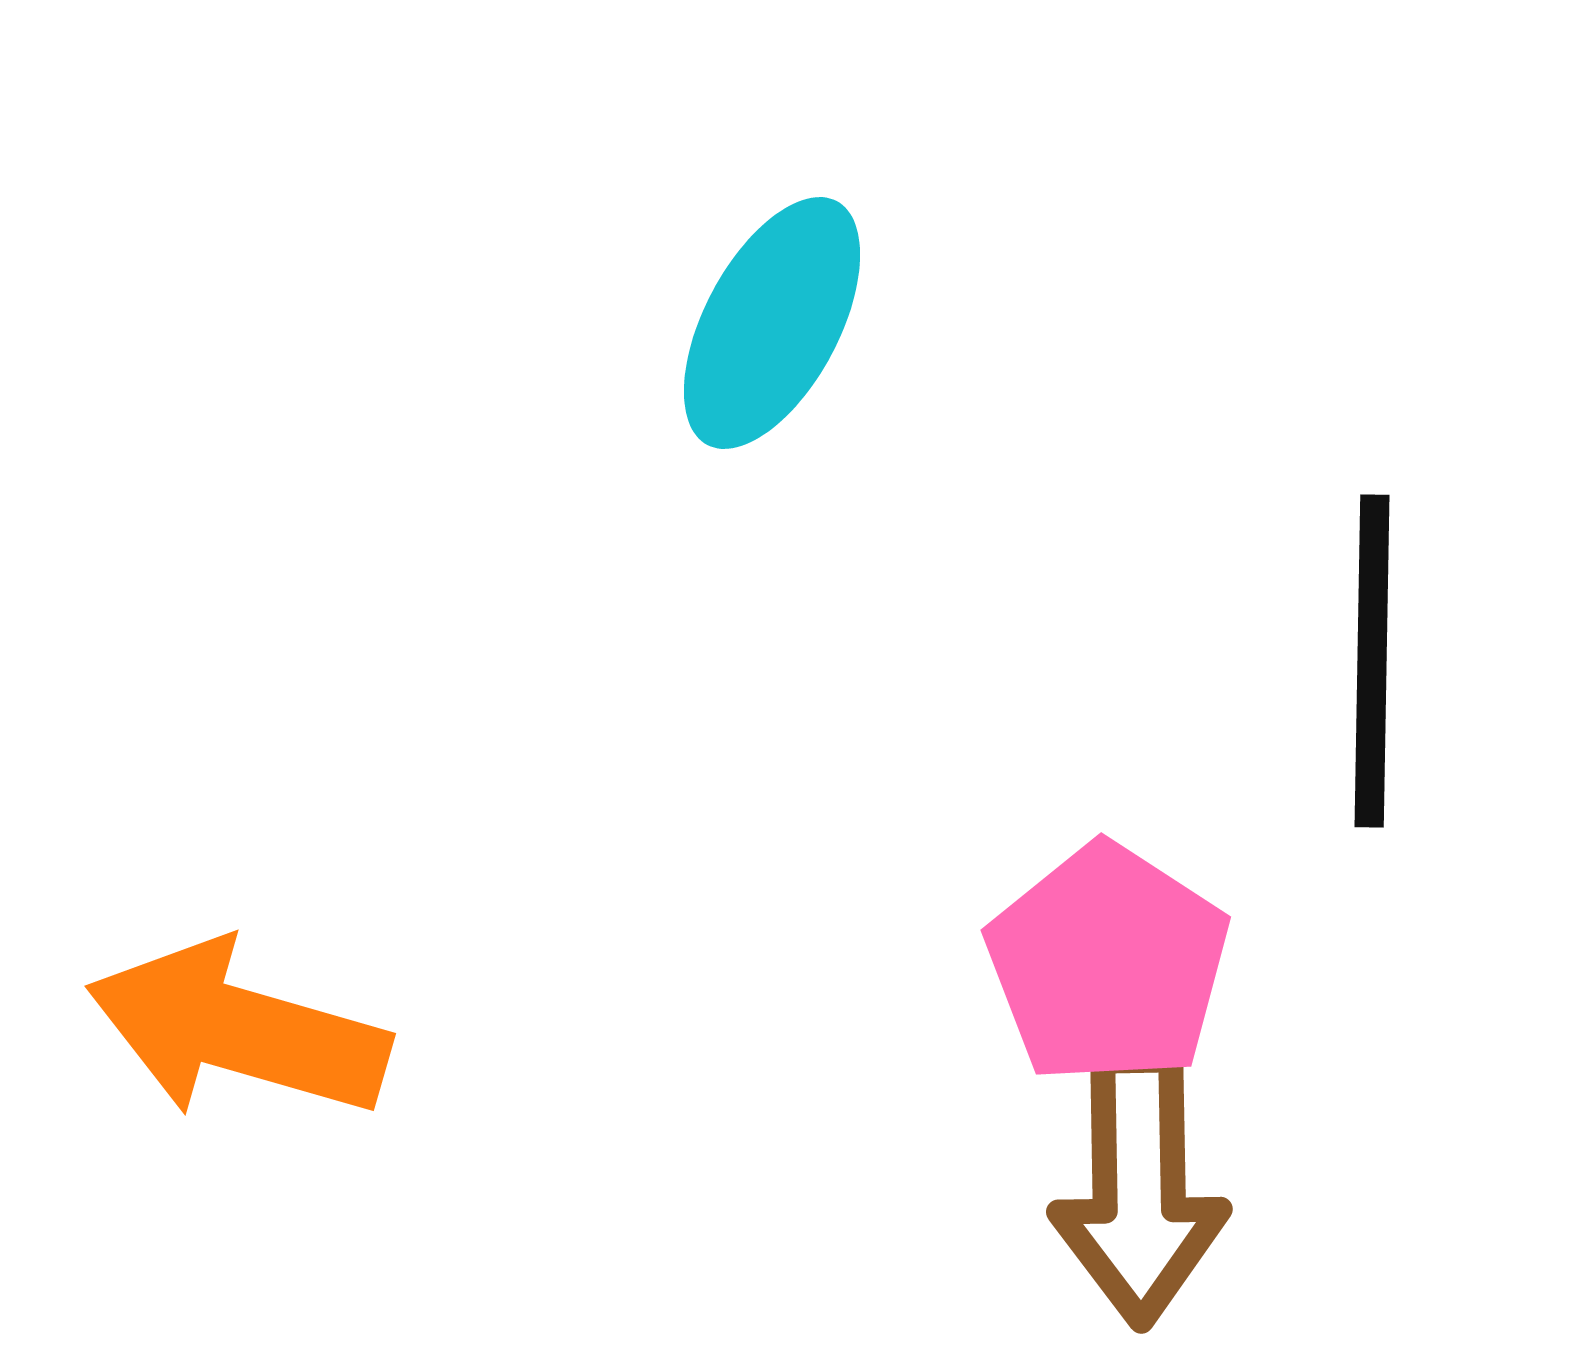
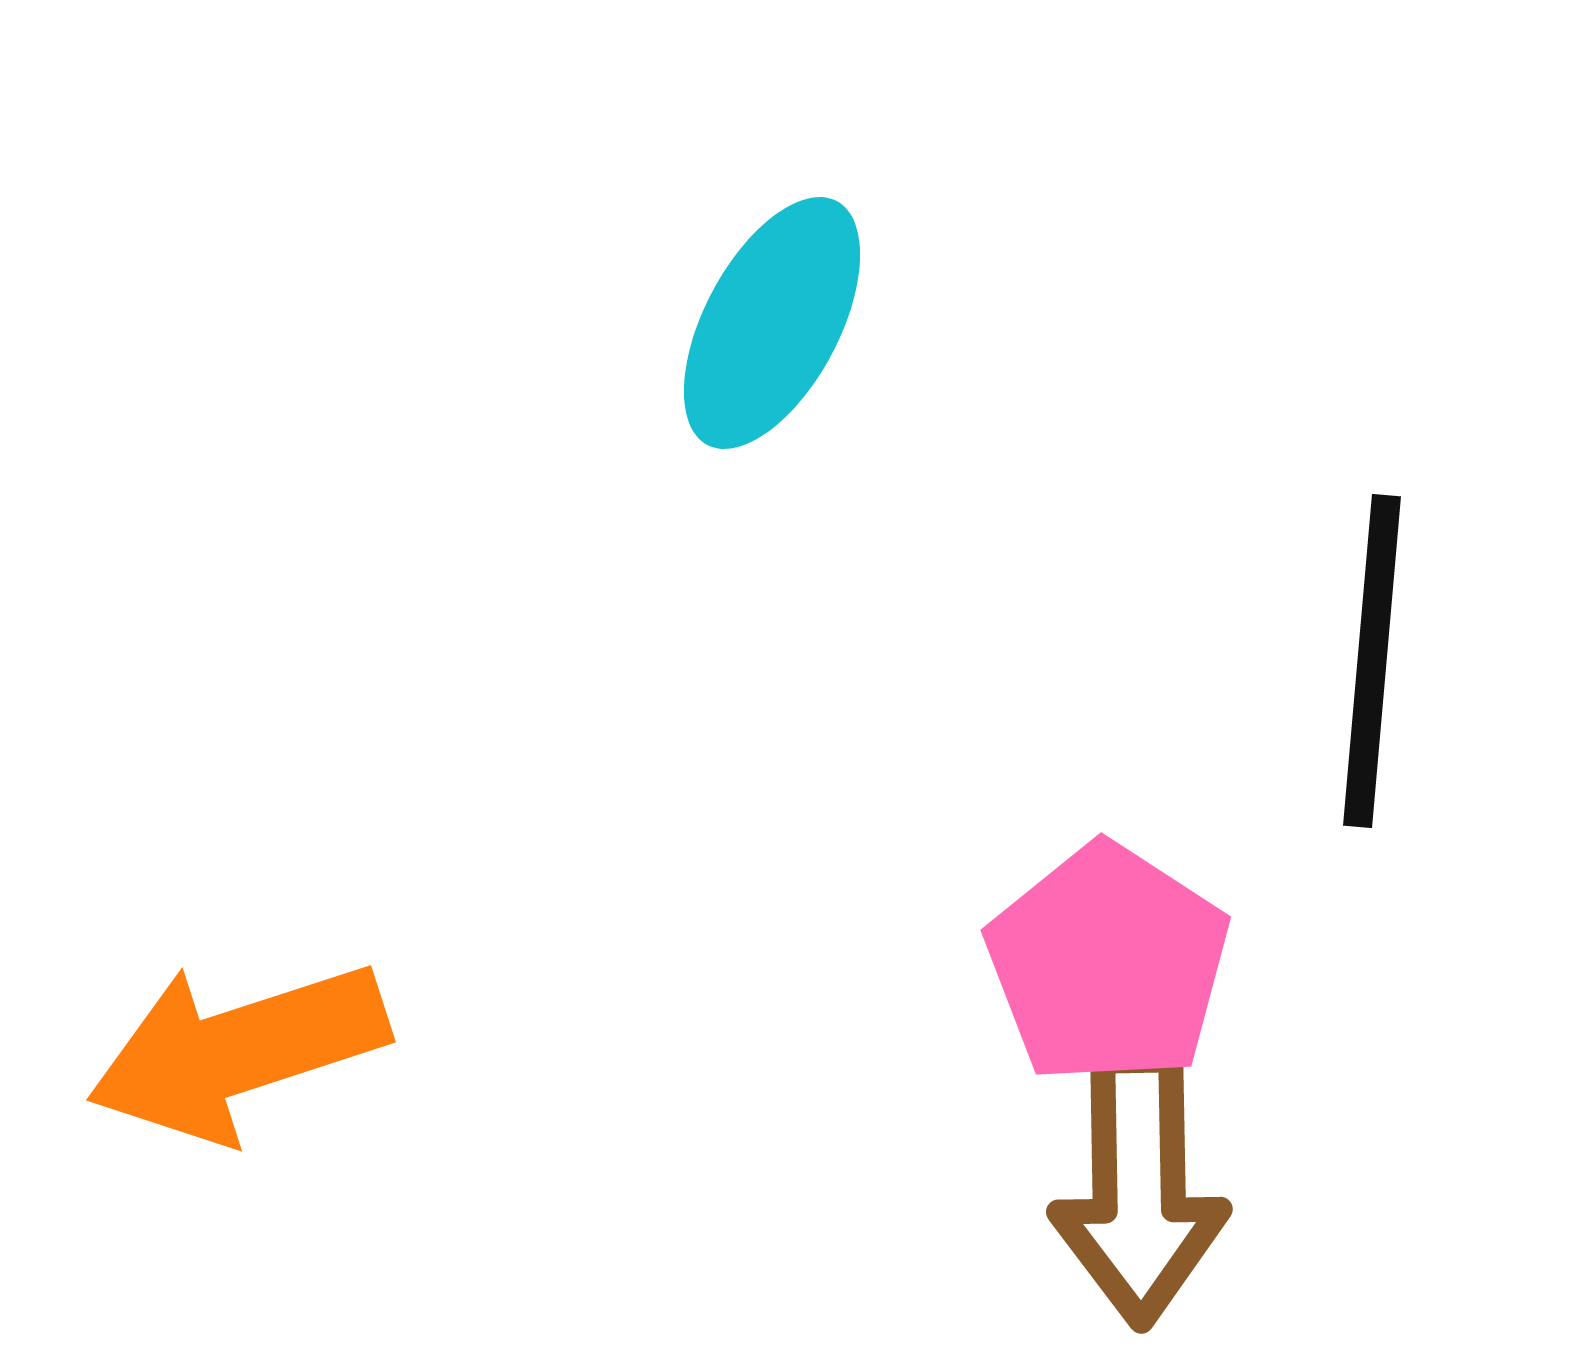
black line: rotated 4 degrees clockwise
orange arrow: moved 21 px down; rotated 34 degrees counterclockwise
